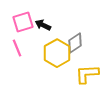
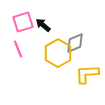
black arrow: rotated 14 degrees clockwise
gray diamond: rotated 10 degrees clockwise
pink line: moved 1 px right, 1 px down
yellow hexagon: moved 1 px right
